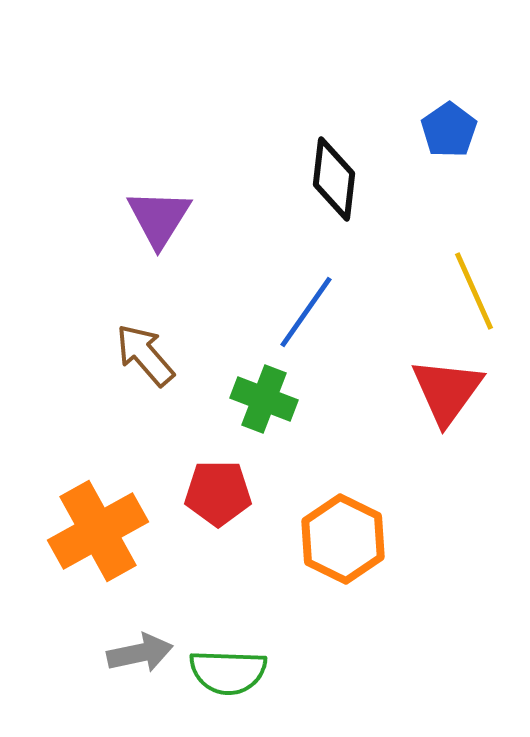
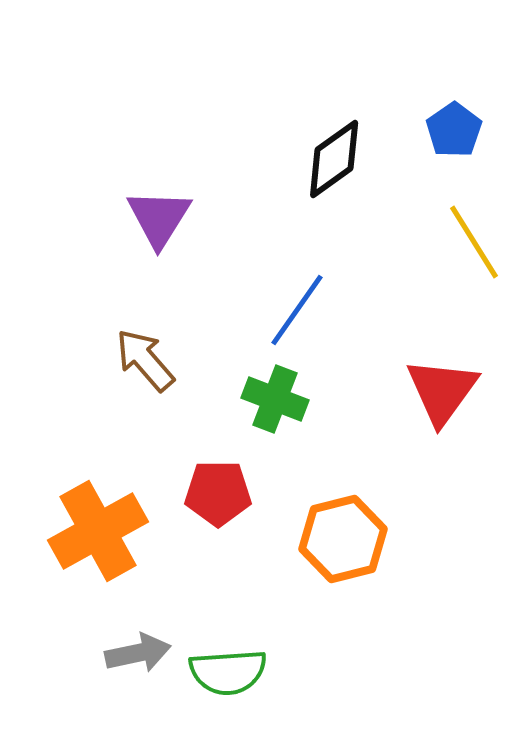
blue pentagon: moved 5 px right
black diamond: moved 20 px up; rotated 48 degrees clockwise
yellow line: moved 49 px up; rotated 8 degrees counterclockwise
blue line: moved 9 px left, 2 px up
brown arrow: moved 5 px down
red triangle: moved 5 px left
green cross: moved 11 px right
orange hexagon: rotated 20 degrees clockwise
gray arrow: moved 2 px left
green semicircle: rotated 6 degrees counterclockwise
